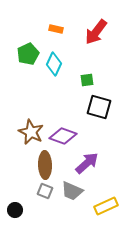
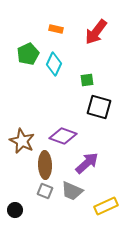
brown star: moved 9 px left, 9 px down
